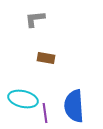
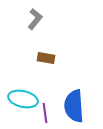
gray L-shape: rotated 135 degrees clockwise
